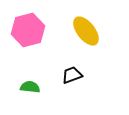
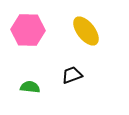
pink hexagon: rotated 16 degrees clockwise
